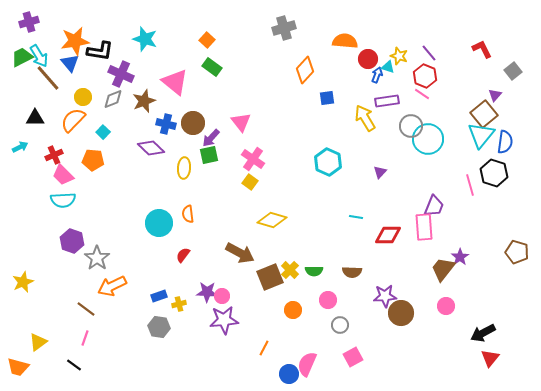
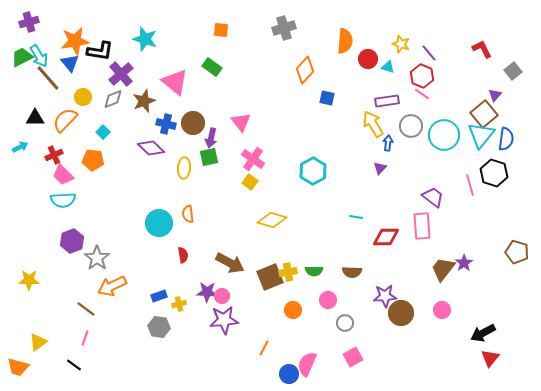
orange square at (207, 40): moved 14 px right, 10 px up; rotated 35 degrees counterclockwise
orange semicircle at (345, 41): rotated 90 degrees clockwise
yellow star at (399, 56): moved 2 px right, 12 px up
purple cross at (121, 74): rotated 25 degrees clockwise
blue arrow at (377, 75): moved 11 px right, 68 px down; rotated 14 degrees counterclockwise
red hexagon at (425, 76): moved 3 px left
blue square at (327, 98): rotated 21 degrees clockwise
yellow arrow at (365, 118): moved 8 px right, 6 px down
orange semicircle at (73, 120): moved 8 px left
purple arrow at (211, 138): rotated 30 degrees counterclockwise
cyan circle at (428, 139): moved 16 px right, 4 px up
blue semicircle at (505, 142): moved 1 px right, 3 px up
green square at (209, 155): moved 2 px down
cyan hexagon at (328, 162): moved 15 px left, 9 px down; rotated 8 degrees clockwise
purple triangle at (380, 172): moved 4 px up
purple trapezoid at (434, 206): moved 1 px left, 9 px up; rotated 75 degrees counterclockwise
pink rectangle at (424, 227): moved 2 px left, 1 px up
red diamond at (388, 235): moved 2 px left, 2 px down
purple hexagon at (72, 241): rotated 20 degrees clockwise
brown arrow at (240, 253): moved 10 px left, 10 px down
red semicircle at (183, 255): rotated 133 degrees clockwise
purple star at (460, 257): moved 4 px right, 6 px down
yellow cross at (290, 270): moved 2 px left, 2 px down; rotated 36 degrees clockwise
yellow star at (23, 282): moved 6 px right, 2 px up; rotated 25 degrees clockwise
pink circle at (446, 306): moved 4 px left, 4 px down
gray circle at (340, 325): moved 5 px right, 2 px up
